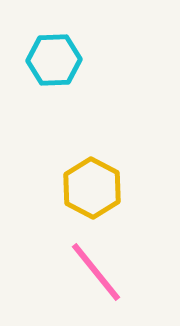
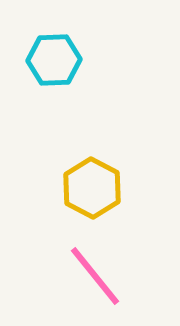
pink line: moved 1 px left, 4 px down
